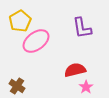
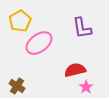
pink ellipse: moved 3 px right, 2 px down
